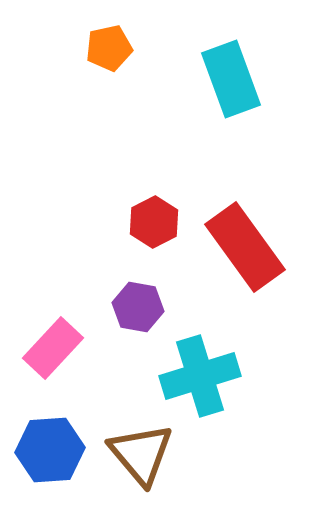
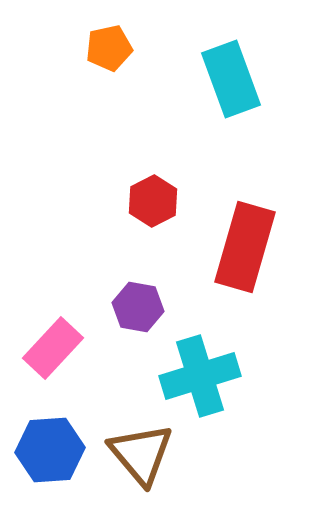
red hexagon: moved 1 px left, 21 px up
red rectangle: rotated 52 degrees clockwise
